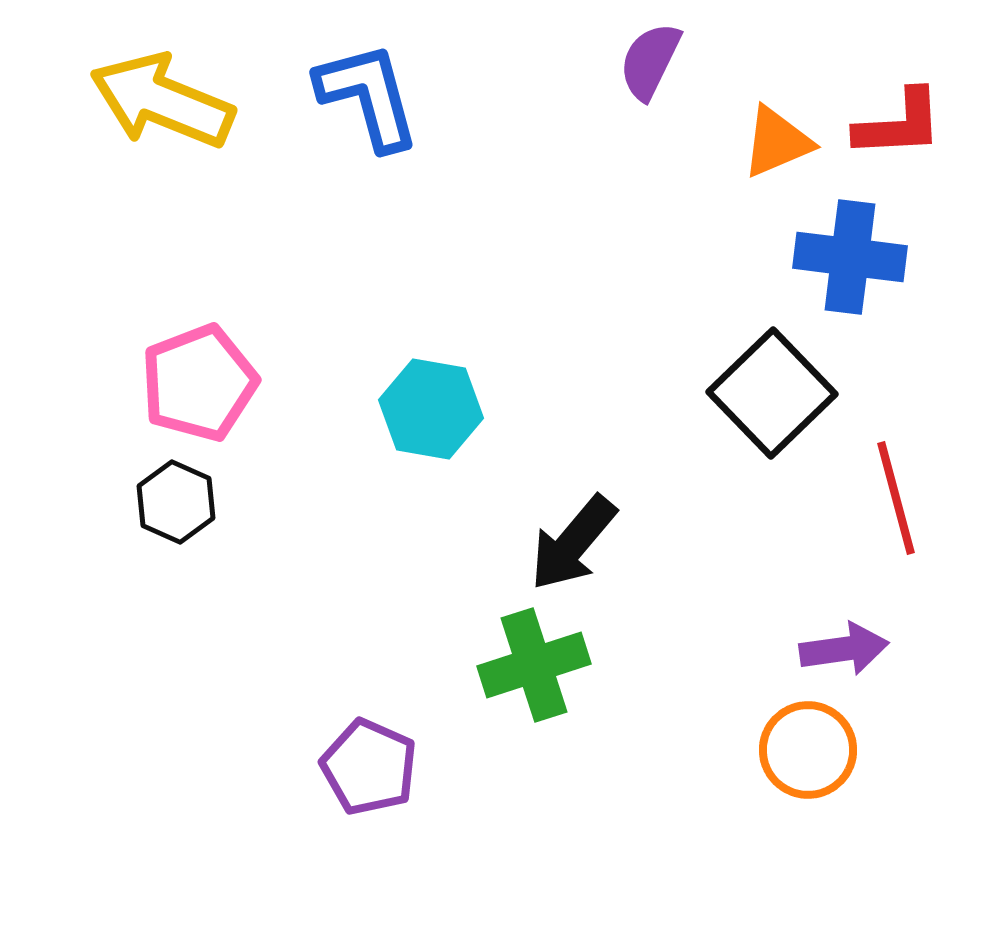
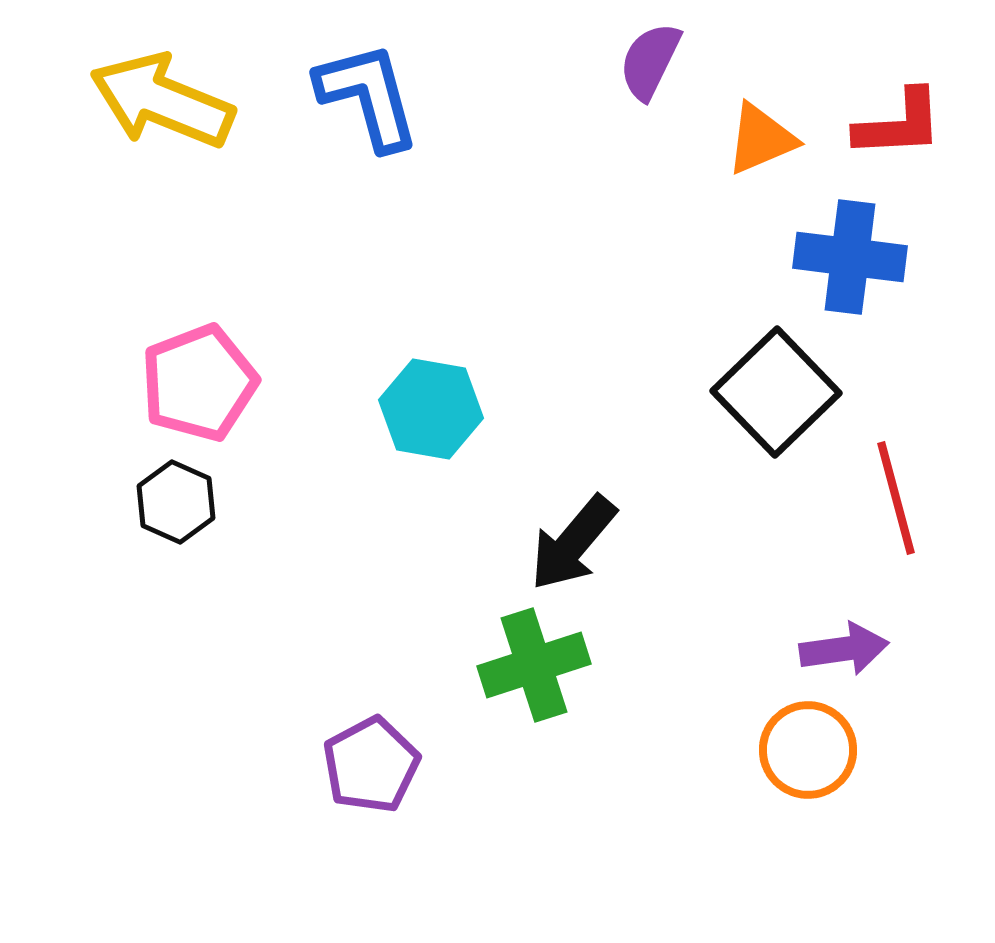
orange triangle: moved 16 px left, 3 px up
black square: moved 4 px right, 1 px up
purple pentagon: moved 2 px right, 2 px up; rotated 20 degrees clockwise
